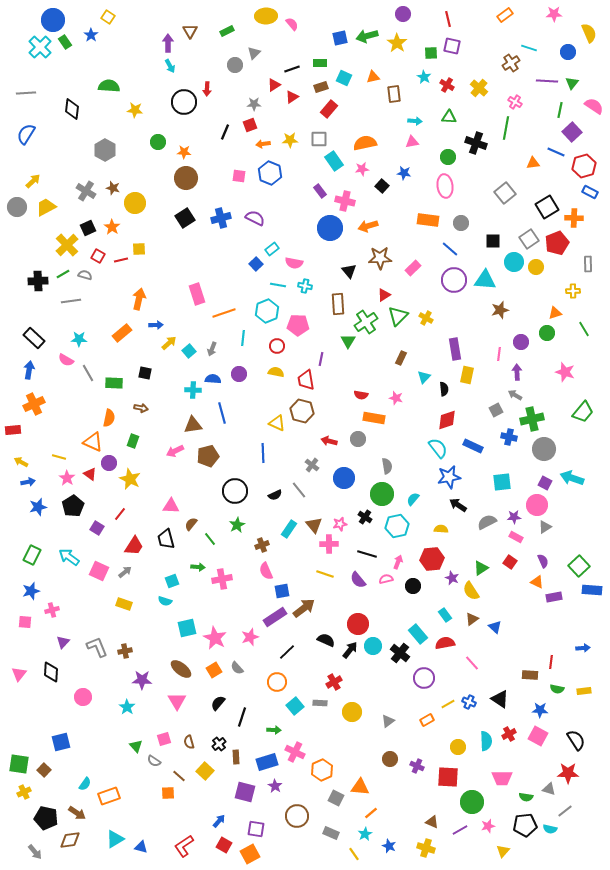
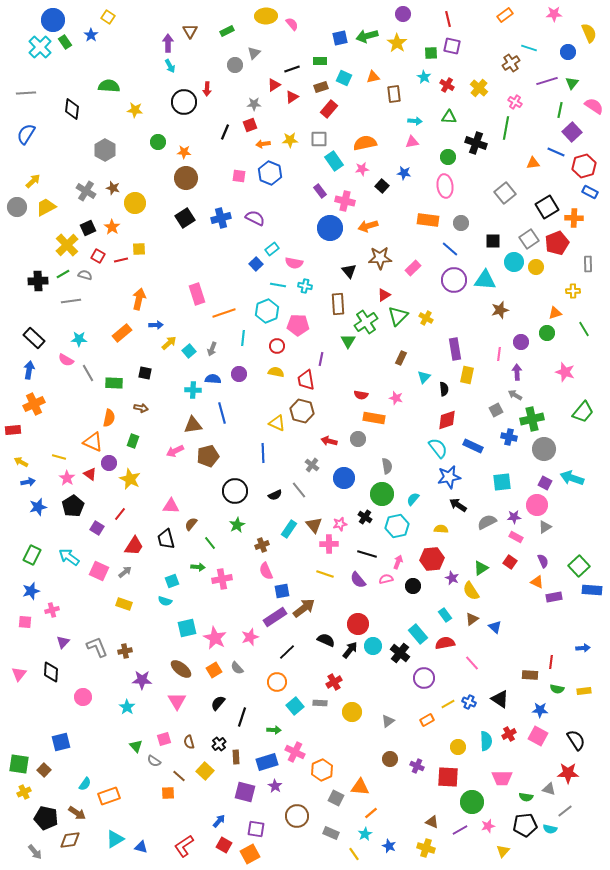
green rectangle at (320, 63): moved 2 px up
purple line at (547, 81): rotated 20 degrees counterclockwise
green line at (210, 539): moved 4 px down
